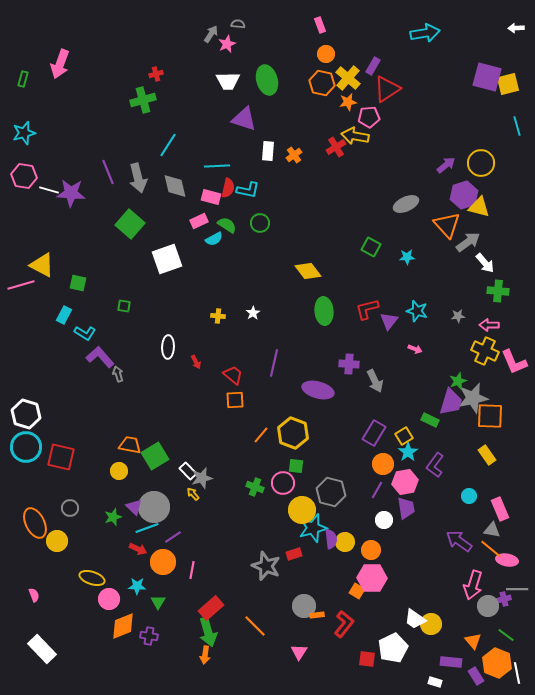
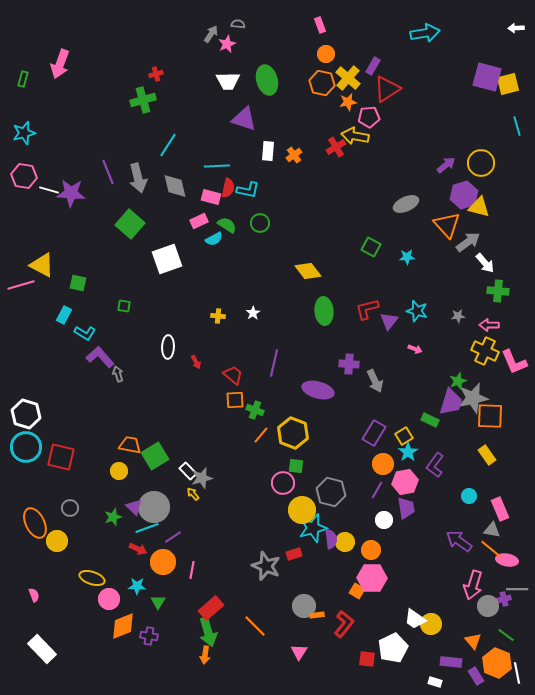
green cross at (255, 487): moved 77 px up
